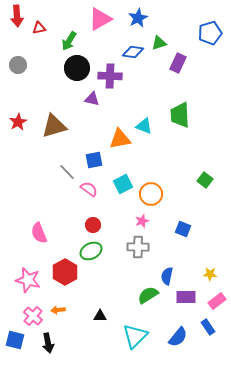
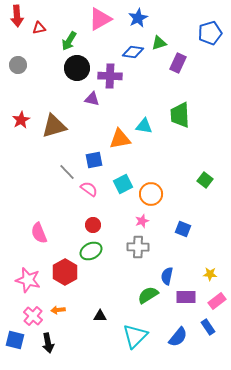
red star at (18, 122): moved 3 px right, 2 px up
cyan triangle at (144, 126): rotated 12 degrees counterclockwise
